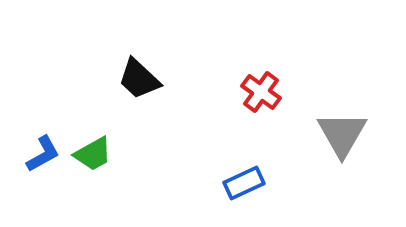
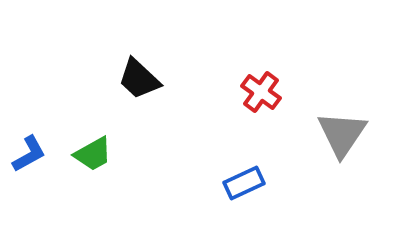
gray triangle: rotated 4 degrees clockwise
blue L-shape: moved 14 px left
